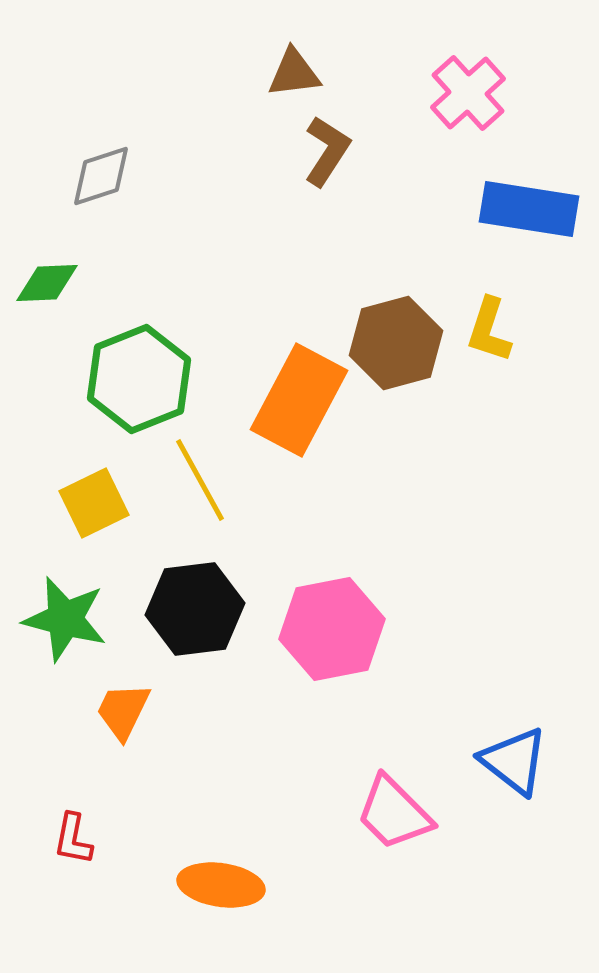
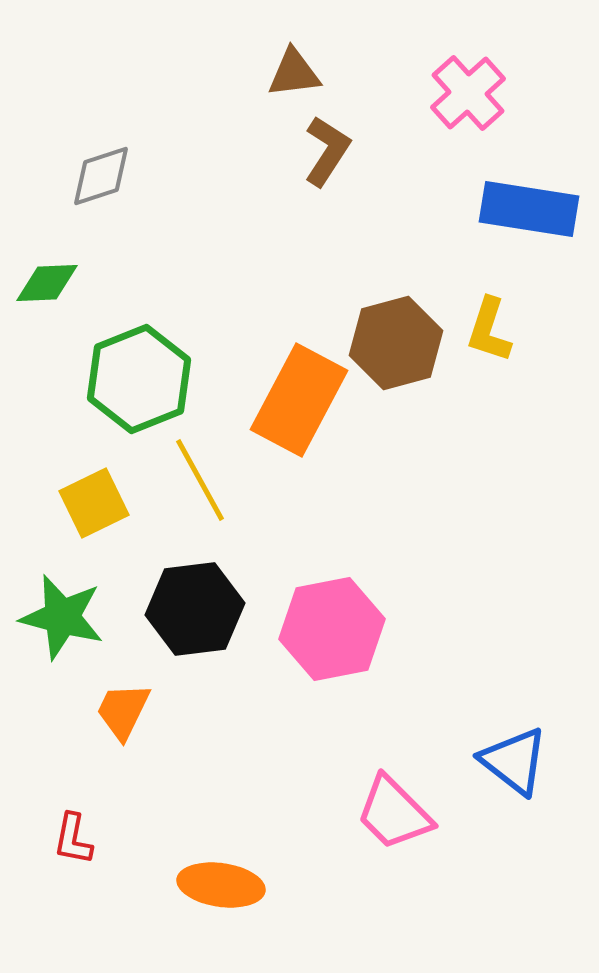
green star: moved 3 px left, 2 px up
